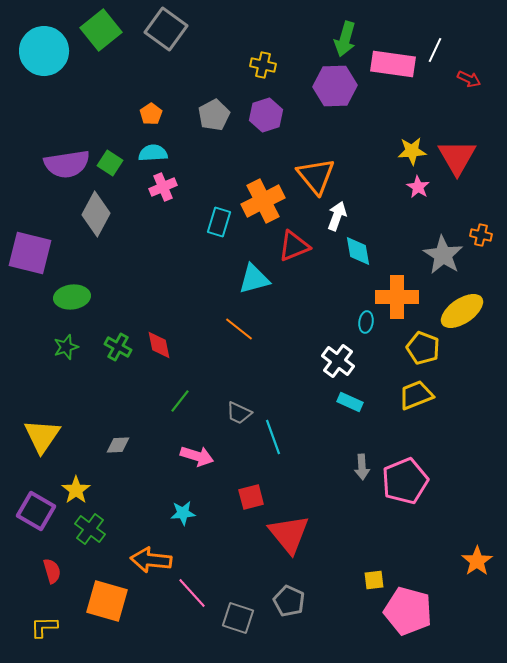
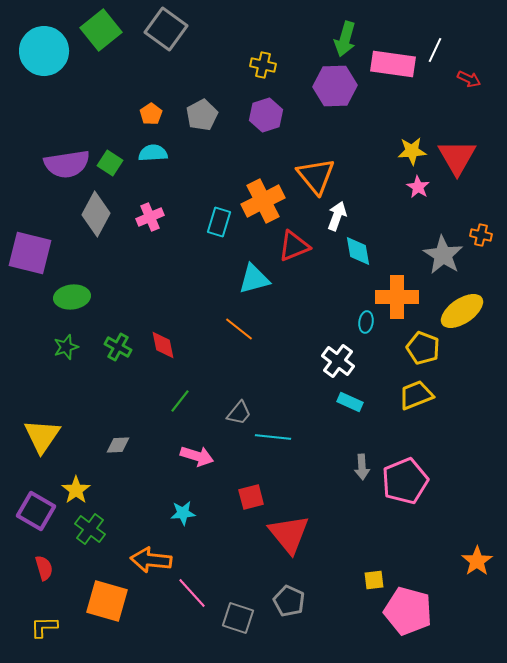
gray pentagon at (214, 115): moved 12 px left
pink cross at (163, 187): moved 13 px left, 30 px down
red diamond at (159, 345): moved 4 px right
gray trapezoid at (239, 413): rotated 76 degrees counterclockwise
cyan line at (273, 437): rotated 64 degrees counterclockwise
red semicircle at (52, 571): moved 8 px left, 3 px up
